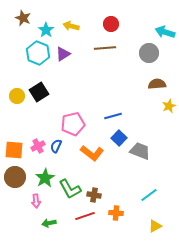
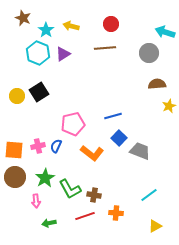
pink cross: rotated 16 degrees clockwise
